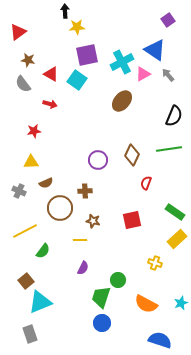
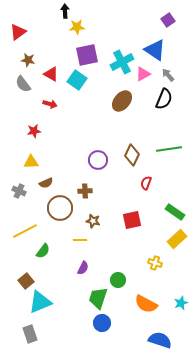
black semicircle at (174, 116): moved 10 px left, 17 px up
green trapezoid at (101, 297): moved 3 px left, 1 px down
